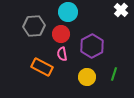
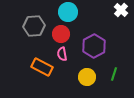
purple hexagon: moved 2 px right
